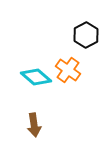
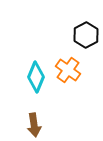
cyan diamond: rotated 72 degrees clockwise
